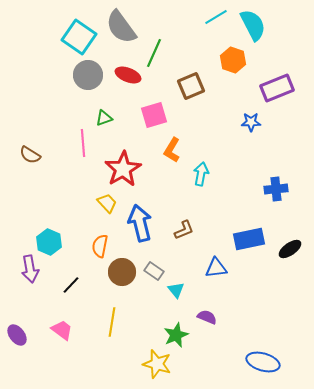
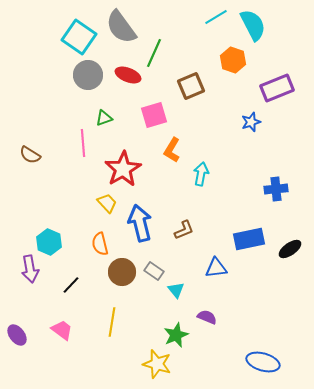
blue star: rotated 18 degrees counterclockwise
orange semicircle: moved 2 px up; rotated 25 degrees counterclockwise
